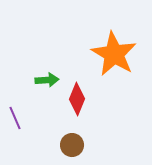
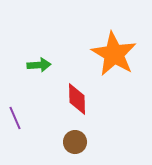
green arrow: moved 8 px left, 15 px up
red diamond: rotated 24 degrees counterclockwise
brown circle: moved 3 px right, 3 px up
